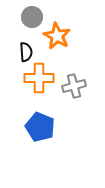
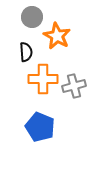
orange cross: moved 4 px right, 1 px down
